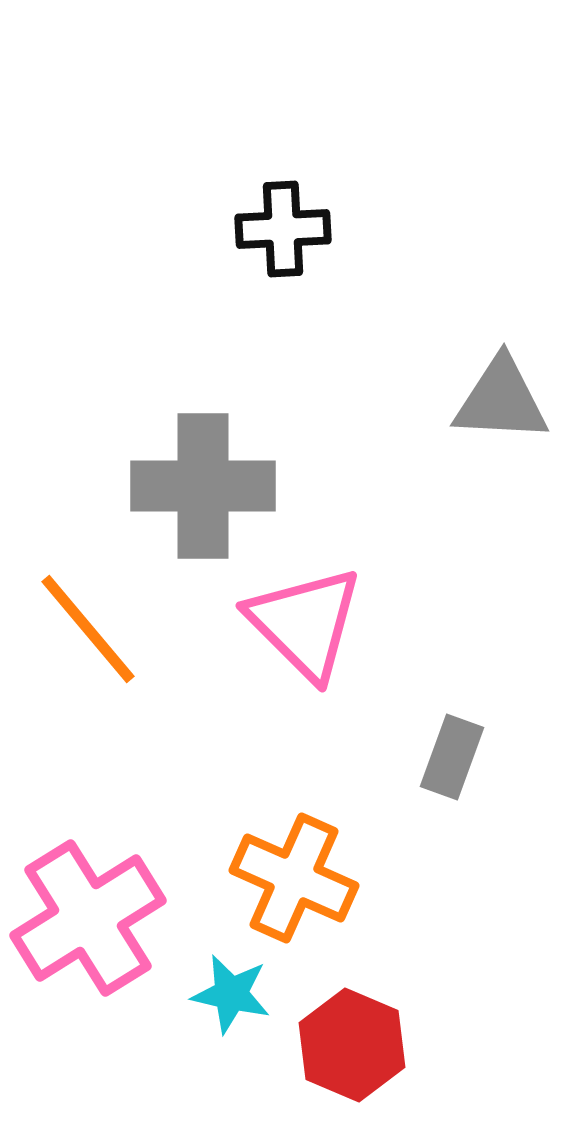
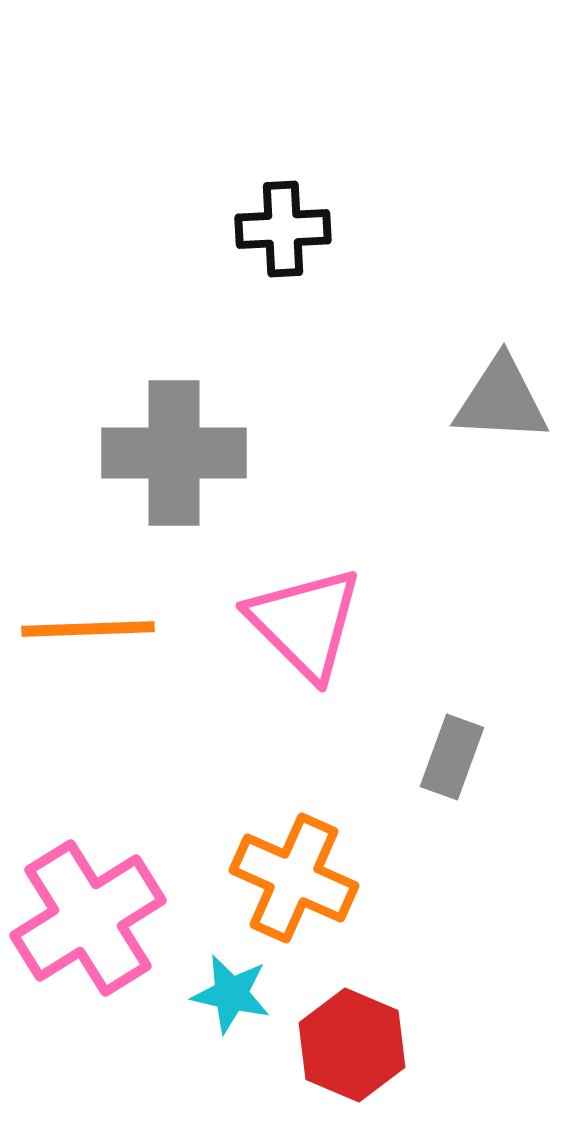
gray cross: moved 29 px left, 33 px up
orange line: rotated 52 degrees counterclockwise
